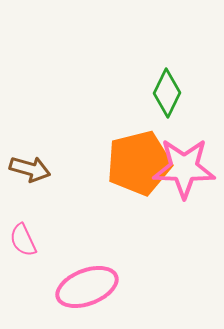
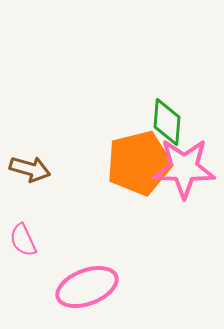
green diamond: moved 29 px down; rotated 21 degrees counterclockwise
